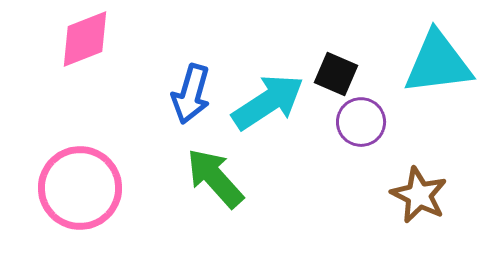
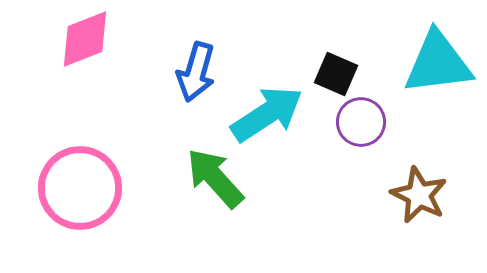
blue arrow: moved 5 px right, 22 px up
cyan arrow: moved 1 px left, 12 px down
